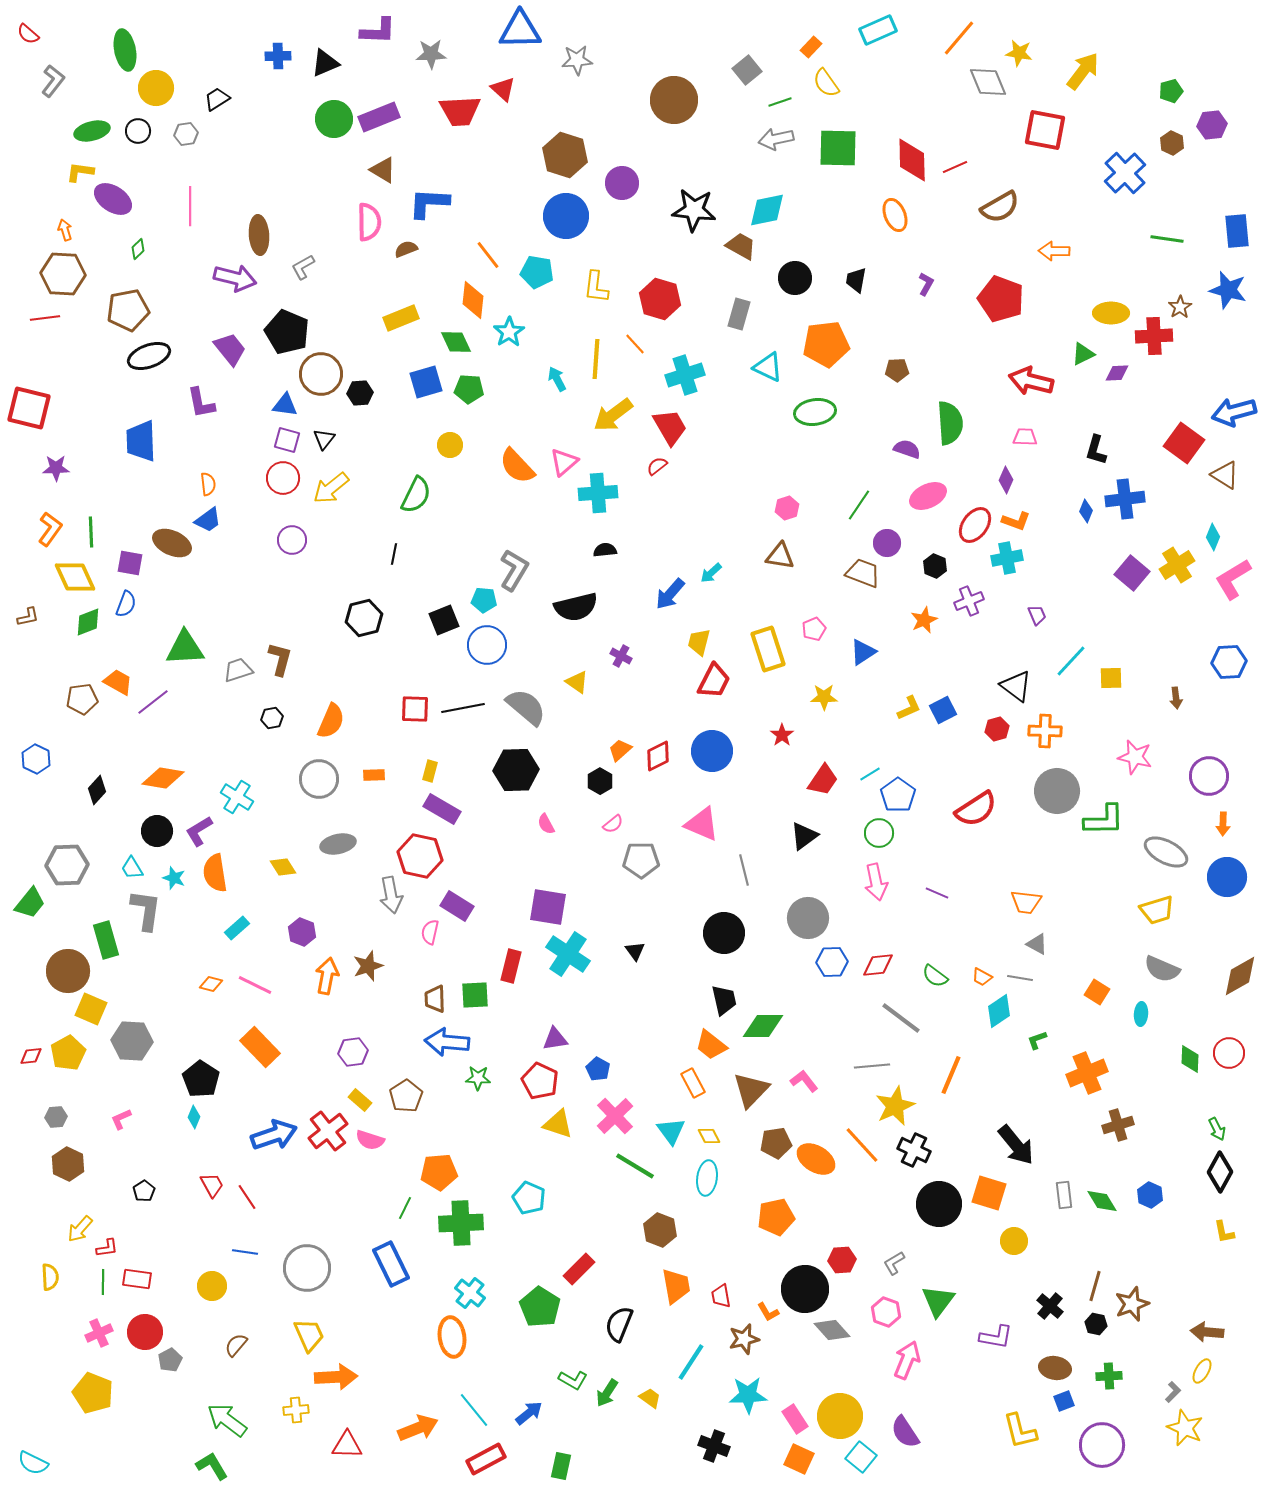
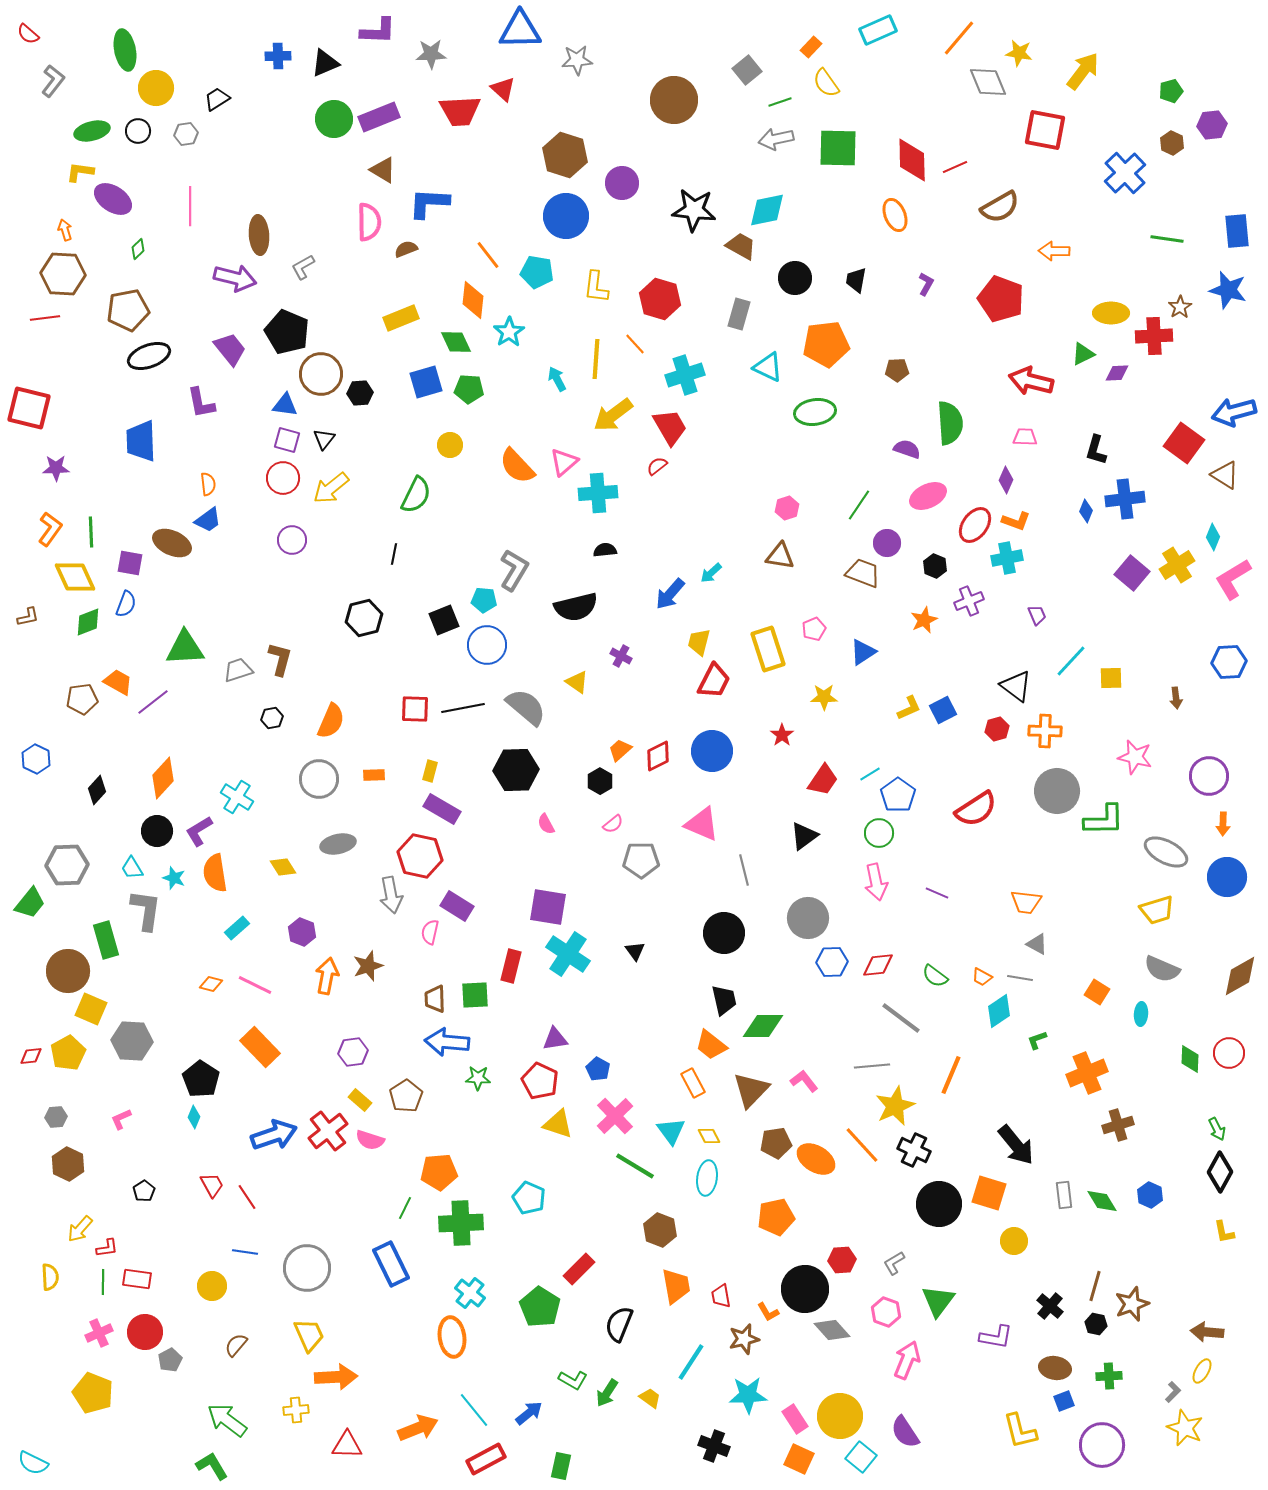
orange diamond at (163, 778): rotated 57 degrees counterclockwise
